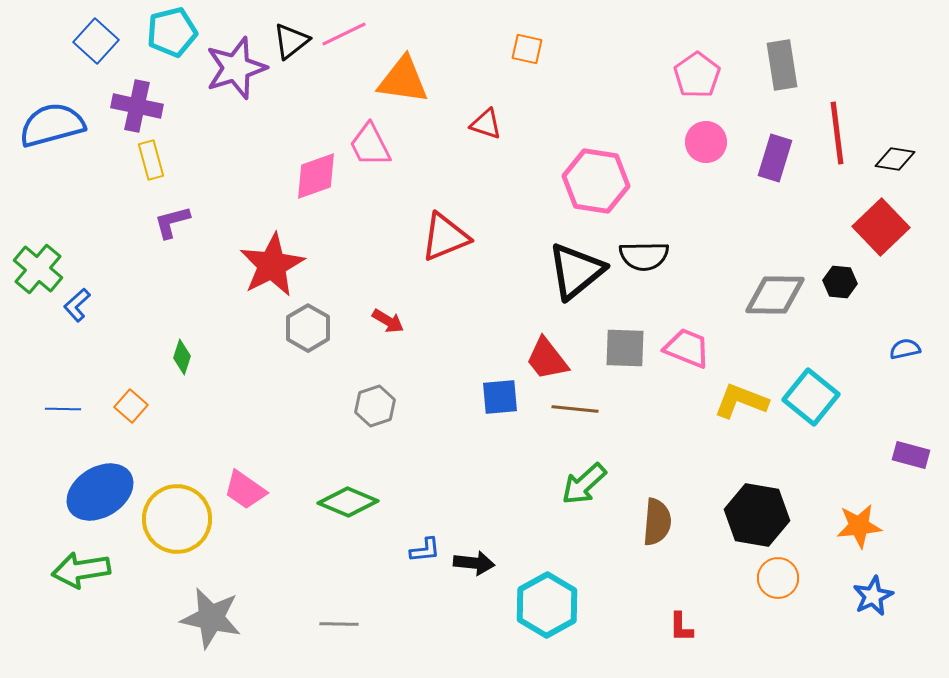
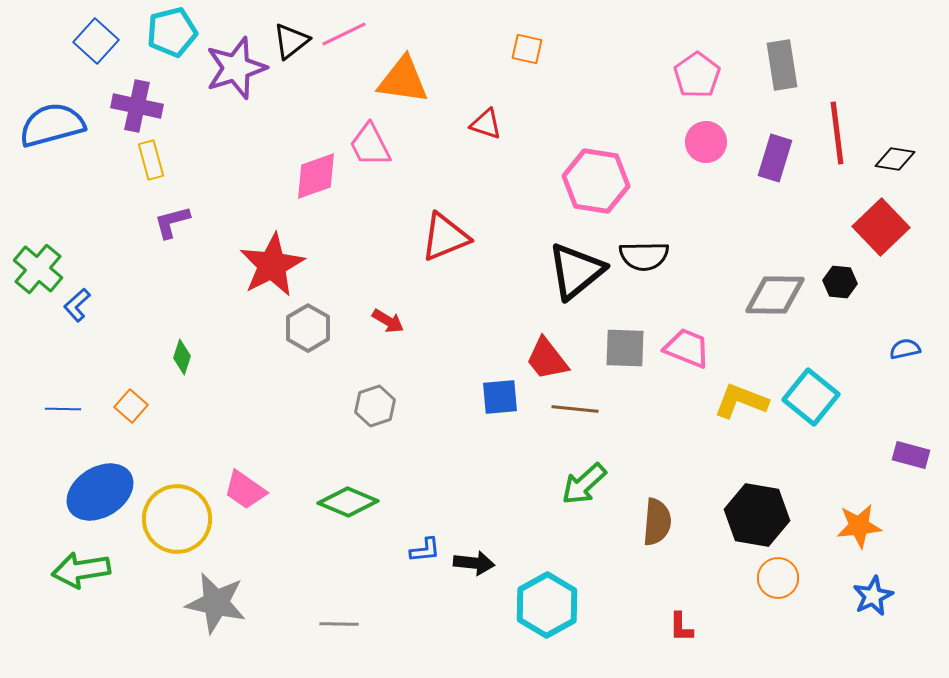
gray star at (211, 618): moved 5 px right, 15 px up
